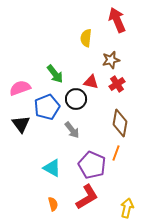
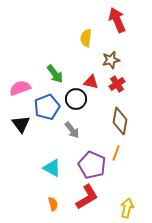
brown diamond: moved 2 px up
